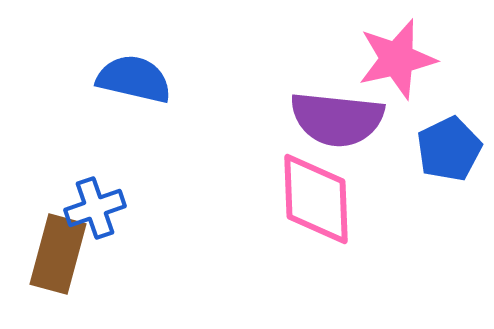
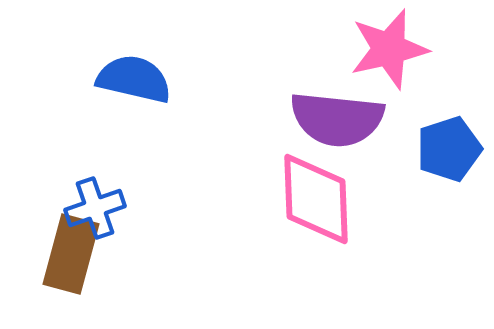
pink star: moved 8 px left, 10 px up
blue pentagon: rotated 8 degrees clockwise
brown rectangle: moved 13 px right
